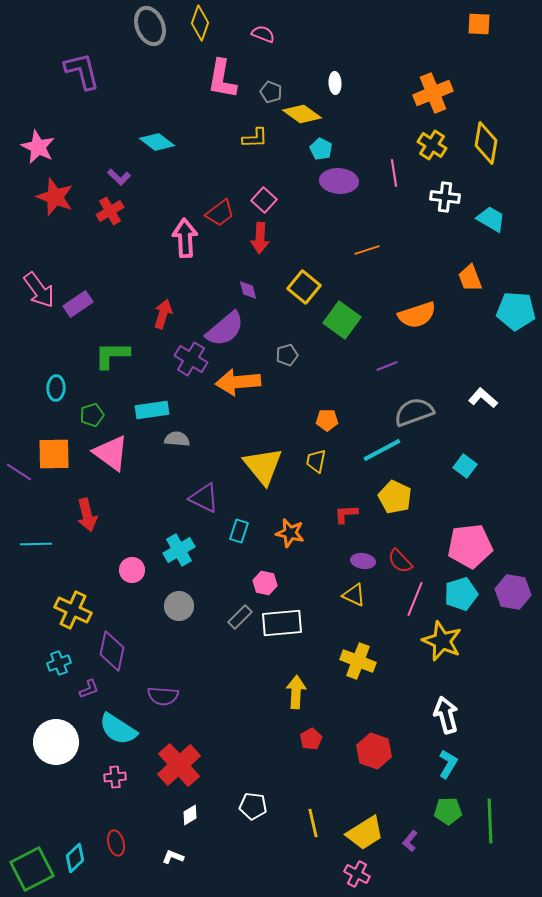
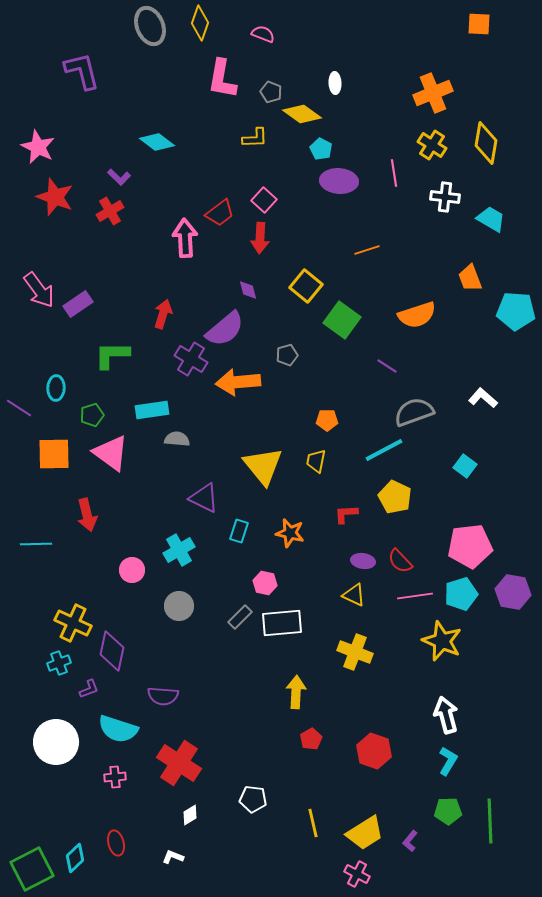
yellow square at (304, 287): moved 2 px right, 1 px up
purple line at (387, 366): rotated 55 degrees clockwise
cyan line at (382, 450): moved 2 px right
purple line at (19, 472): moved 64 px up
pink line at (415, 599): moved 3 px up; rotated 60 degrees clockwise
yellow cross at (73, 610): moved 13 px down
yellow cross at (358, 661): moved 3 px left, 9 px up
cyan semicircle at (118, 729): rotated 15 degrees counterclockwise
cyan L-shape at (448, 764): moved 3 px up
red cross at (179, 765): moved 2 px up; rotated 15 degrees counterclockwise
white pentagon at (253, 806): moved 7 px up
